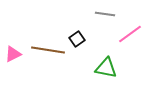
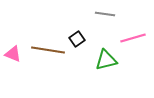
pink line: moved 3 px right, 4 px down; rotated 20 degrees clockwise
pink triangle: rotated 48 degrees clockwise
green triangle: moved 8 px up; rotated 25 degrees counterclockwise
